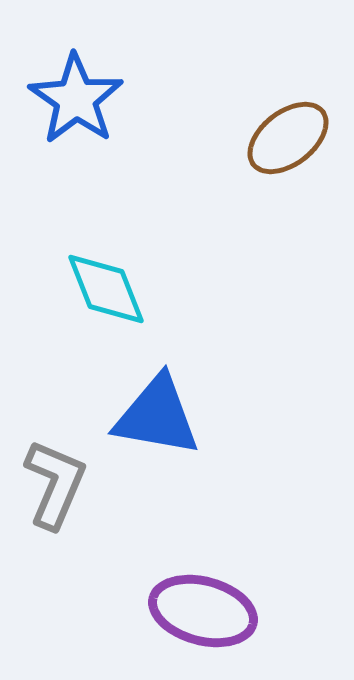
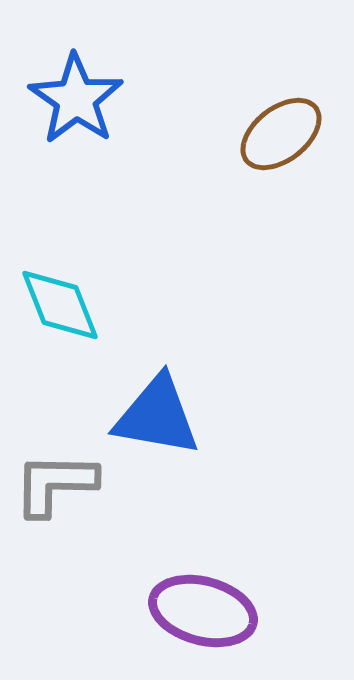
brown ellipse: moved 7 px left, 4 px up
cyan diamond: moved 46 px left, 16 px down
gray L-shape: rotated 112 degrees counterclockwise
